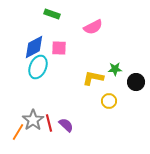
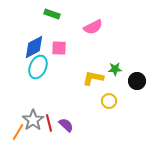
black circle: moved 1 px right, 1 px up
